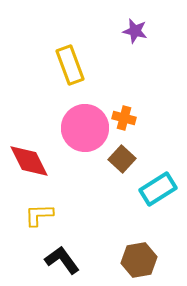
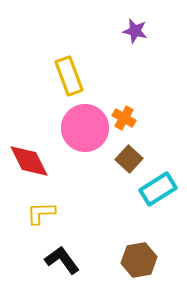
yellow rectangle: moved 1 px left, 11 px down
orange cross: rotated 15 degrees clockwise
brown square: moved 7 px right
yellow L-shape: moved 2 px right, 2 px up
